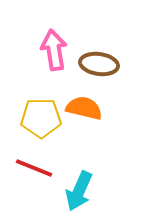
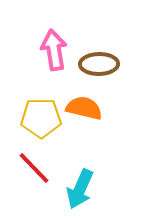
brown ellipse: rotated 9 degrees counterclockwise
red line: rotated 24 degrees clockwise
cyan arrow: moved 1 px right, 2 px up
